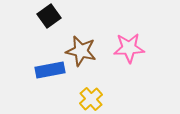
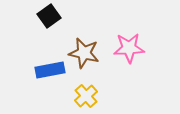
brown star: moved 3 px right, 2 px down
yellow cross: moved 5 px left, 3 px up
